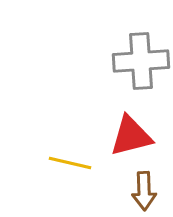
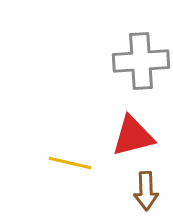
red triangle: moved 2 px right
brown arrow: moved 2 px right
